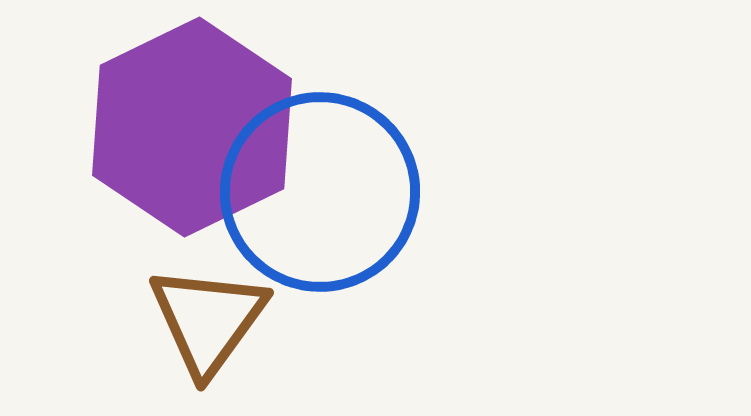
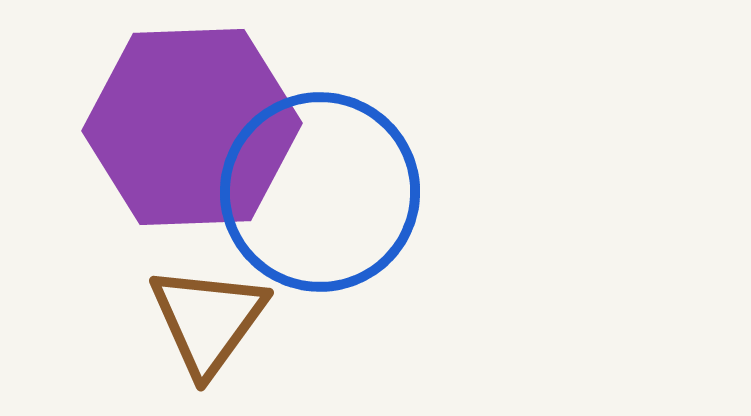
purple hexagon: rotated 24 degrees clockwise
